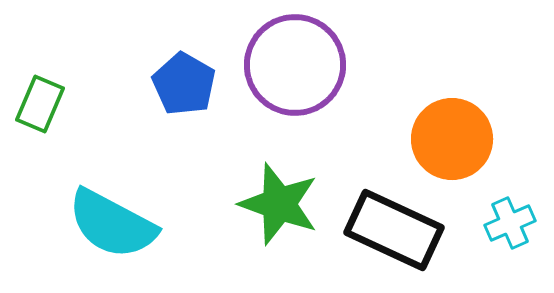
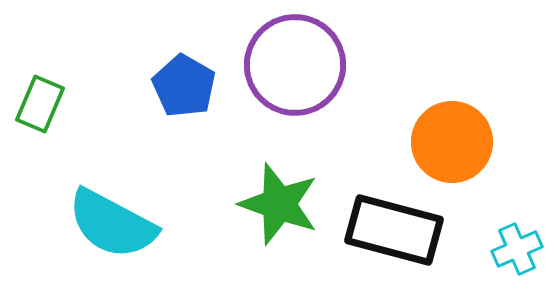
blue pentagon: moved 2 px down
orange circle: moved 3 px down
cyan cross: moved 7 px right, 26 px down
black rectangle: rotated 10 degrees counterclockwise
